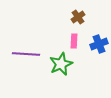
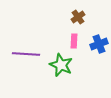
green star: moved 1 px down; rotated 25 degrees counterclockwise
